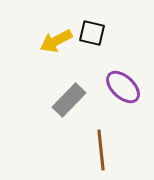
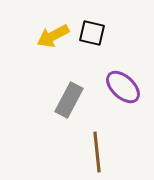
yellow arrow: moved 3 px left, 5 px up
gray rectangle: rotated 16 degrees counterclockwise
brown line: moved 4 px left, 2 px down
